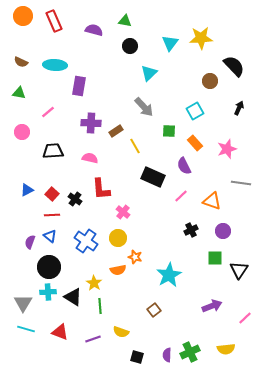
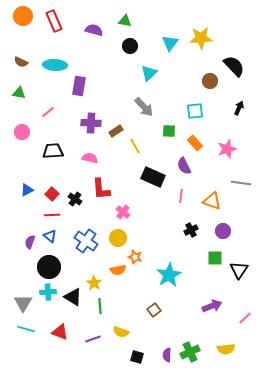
cyan square at (195, 111): rotated 24 degrees clockwise
pink line at (181, 196): rotated 40 degrees counterclockwise
